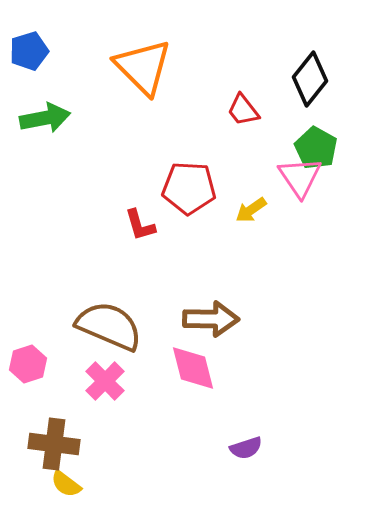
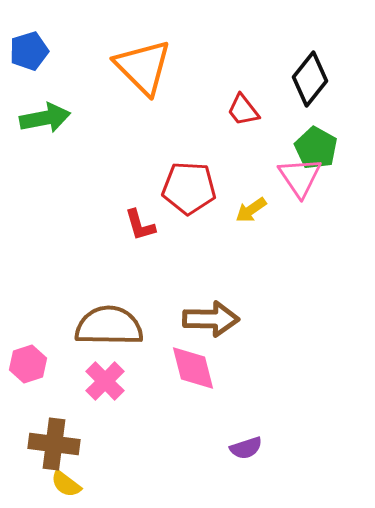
brown semicircle: rotated 22 degrees counterclockwise
